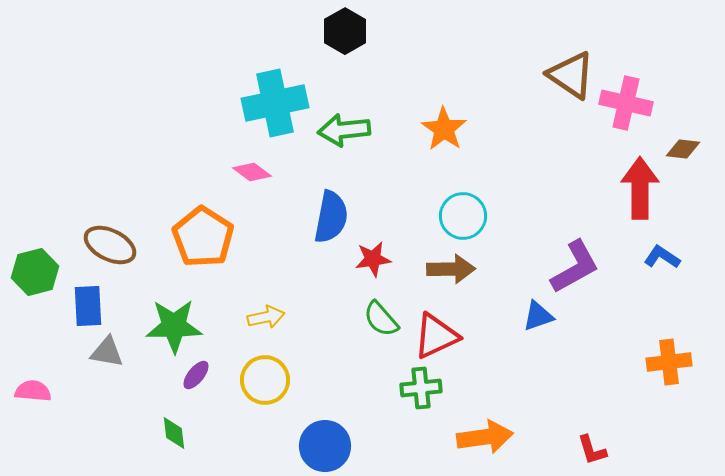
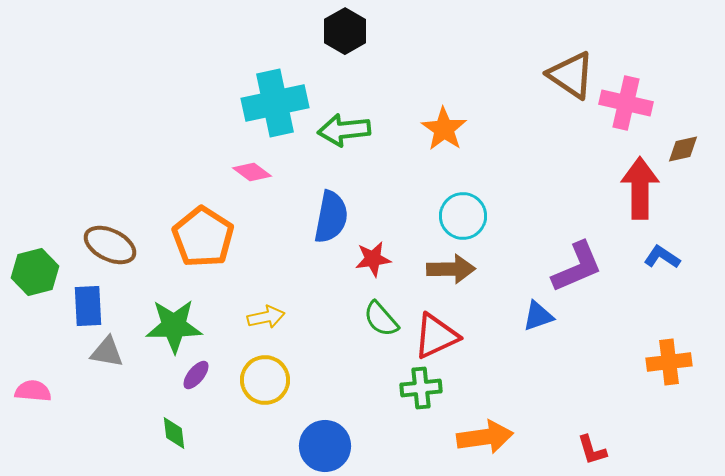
brown diamond: rotated 20 degrees counterclockwise
purple L-shape: moved 2 px right; rotated 6 degrees clockwise
